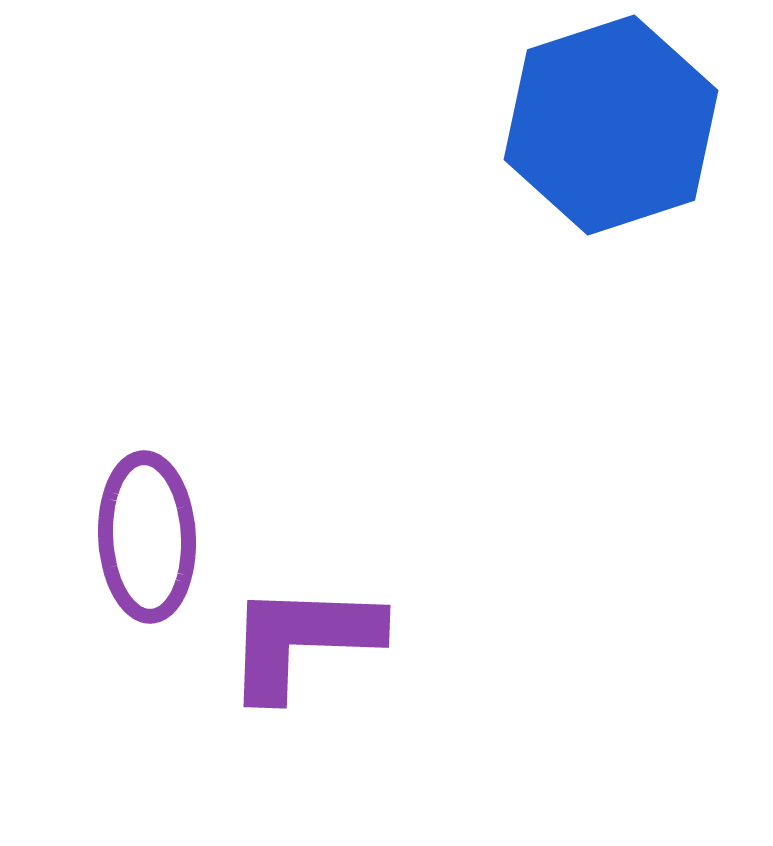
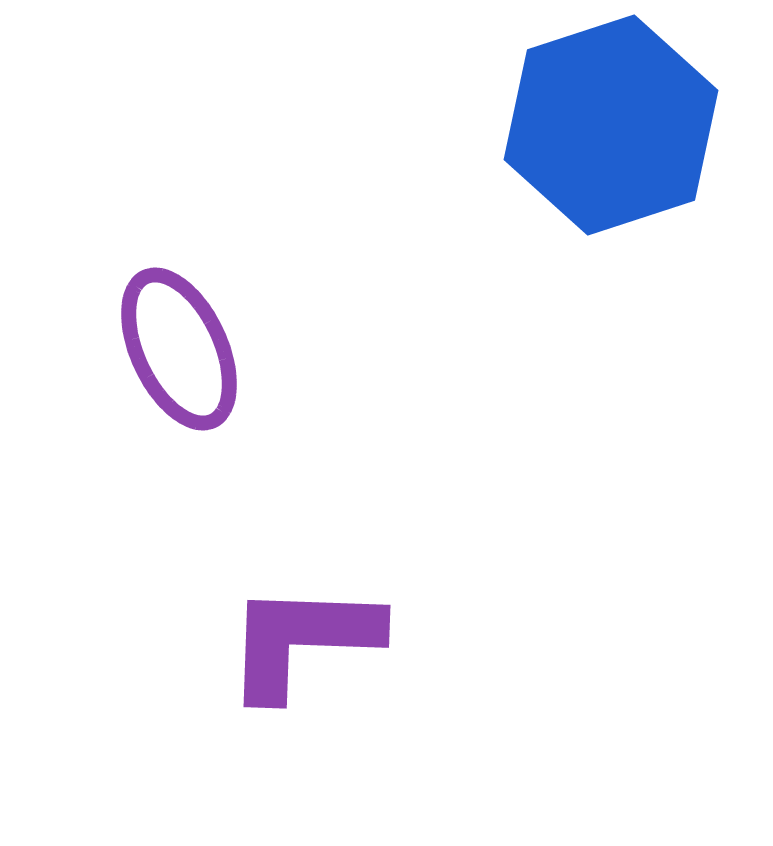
purple ellipse: moved 32 px right, 188 px up; rotated 22 degrees counterclockwise
